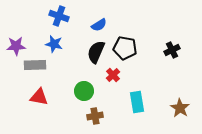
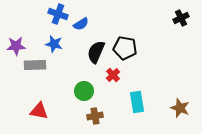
blue cross: moved 1 px left, 2 px up
blue semicircle: moved 18 px left, 1 px up
black cross: moved 9 px right, 32 px up
red triangle: moved 14 px down
brown star: rotated 12 degrees counterclockwise
